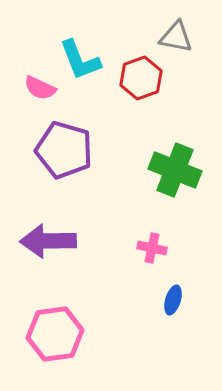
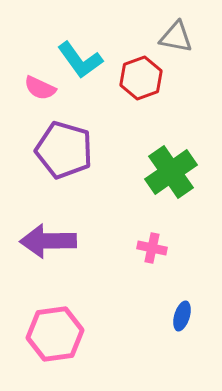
cyan L-shape: rotated 15 degrees counterclockwise
green cross: moved 4 px left, 2 px down; rotated 33 degrees clockwise
blue ellipse: moved 9 px right, 16 px down
